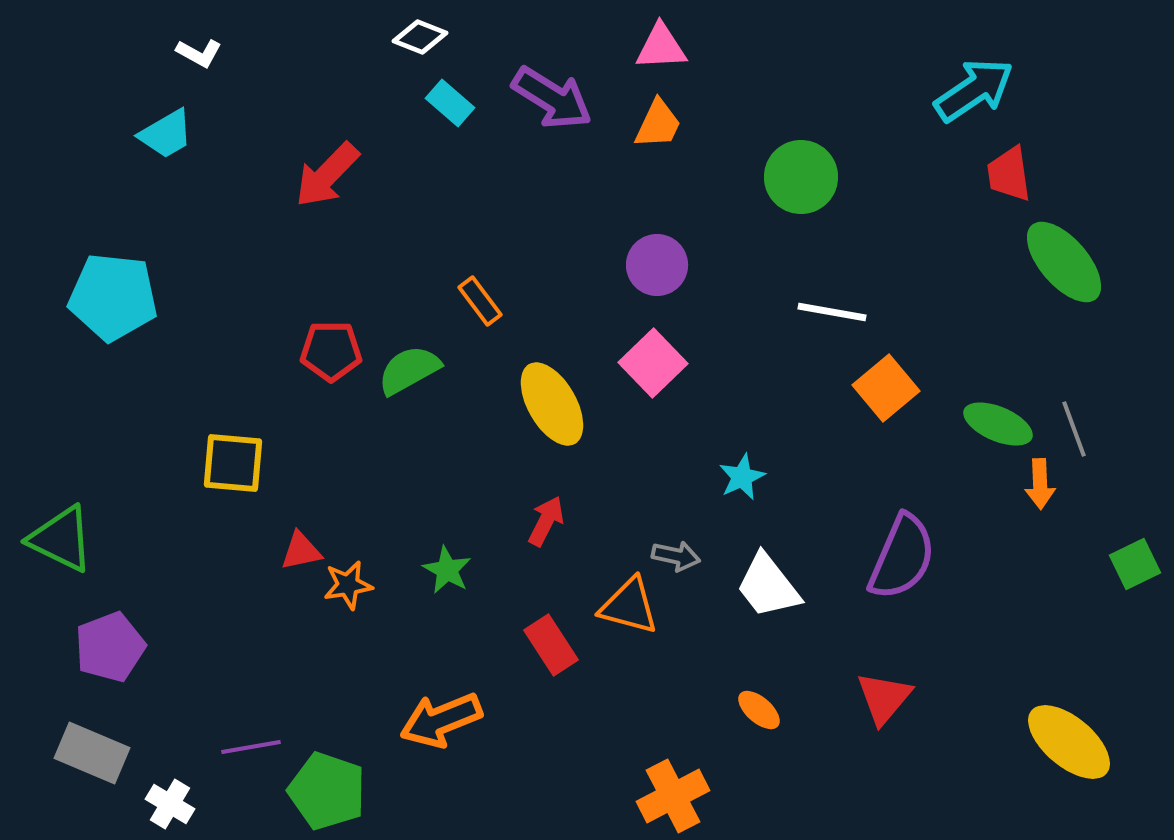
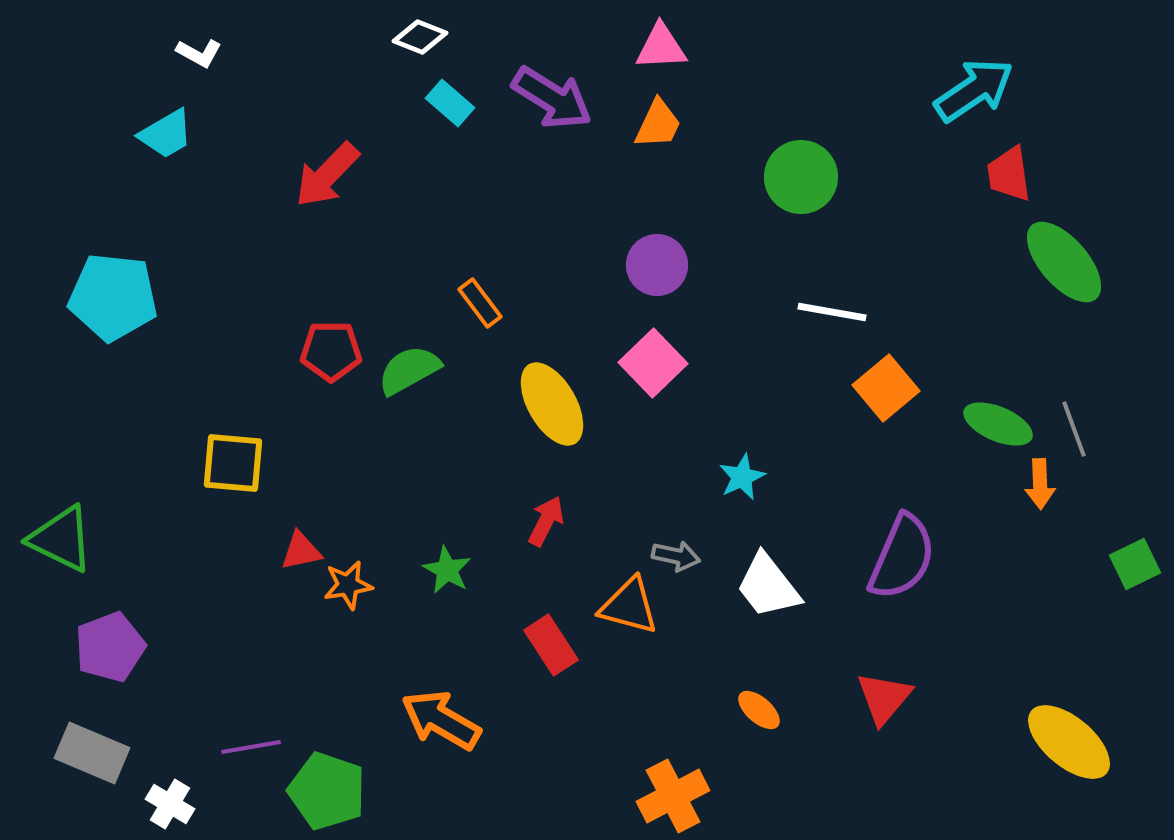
orange rectangle at (480, 301): moved 2 px down
orange arrow at (441, 720): rotated 52 degrees clockwise
